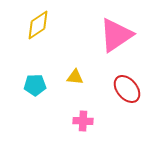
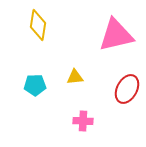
yellow diamond: rotated 48 degrees counterclockwise
pink triangle: rotated 21 degrees clockwise
yellow triangle: rotated 12 degrees counterclockwise
red ellipse: rotated 68 degrees clockwise
